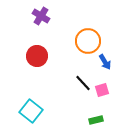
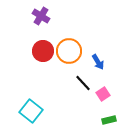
orange circle: moved 19 px left, 10 px down
red circle: moved 6 px right, 5 px up
blue arrow: moved 7 px left
pink square: moved 1 px right, 4 px down; rotated 16 degrees counterclockwise
green rectangle: moved 13 px right
